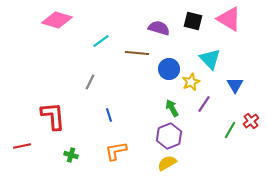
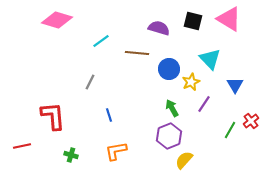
yellow semicircle: moved 17 px right, 3 px up; rotated 18 degrees counterclockwise
